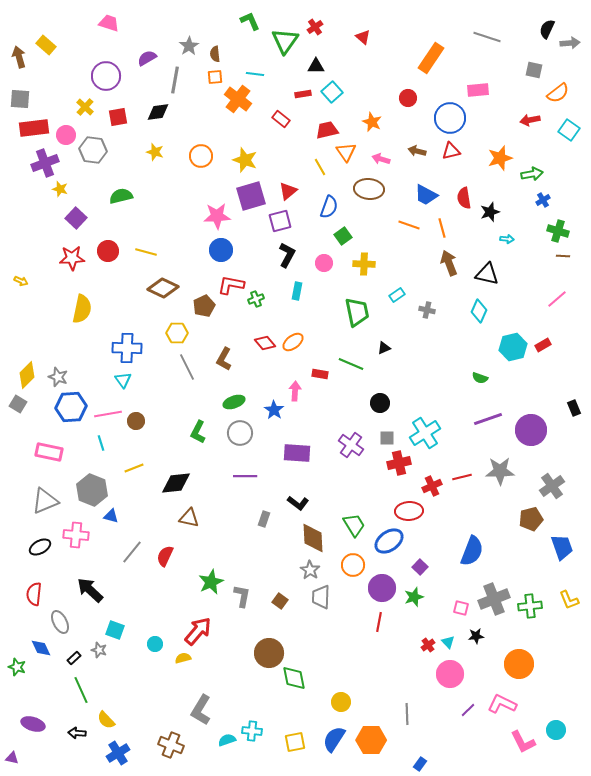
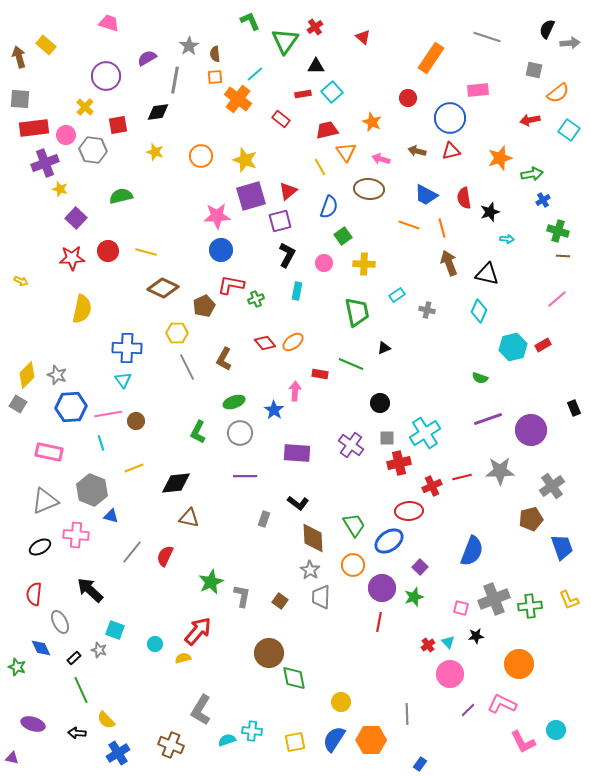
cyan line at (255, 74): rotated 48 degrees counterclockwise
red square at (118, 117): moved 8 px down
gray star at (58, 377): moved 1 px left, 2 px up
